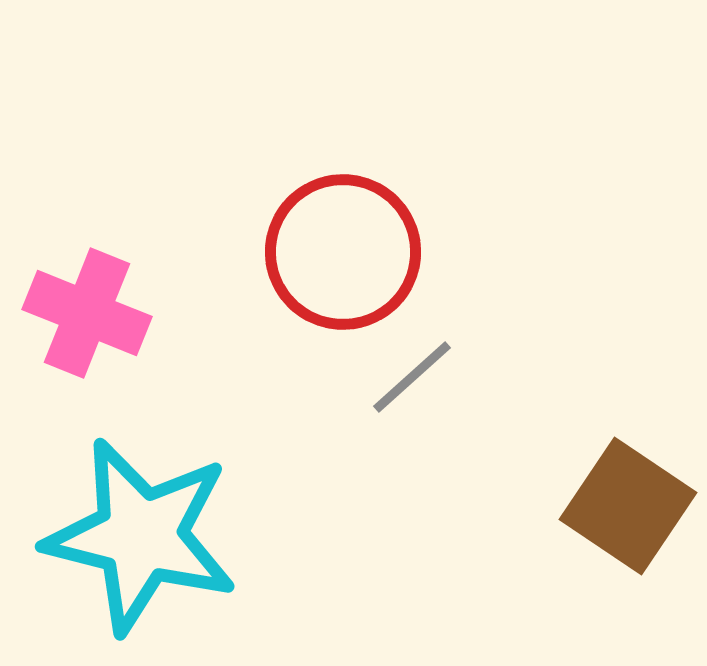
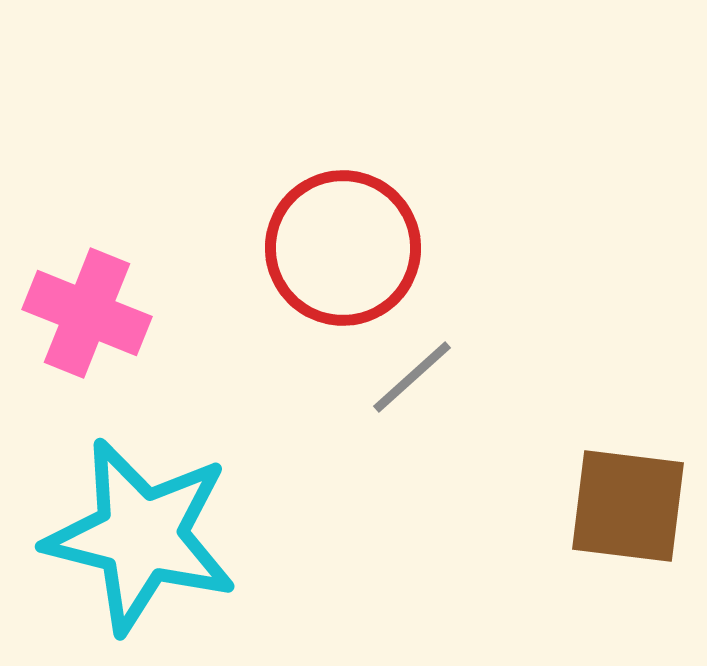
red circle: moved 4 px up
brown square: rotated 27 degrees counterclockwise
